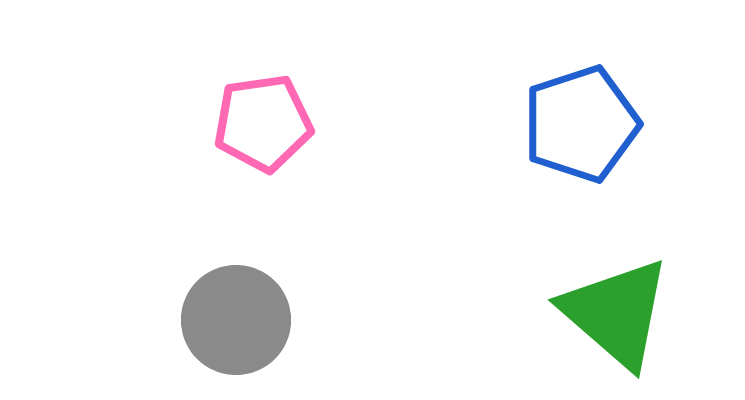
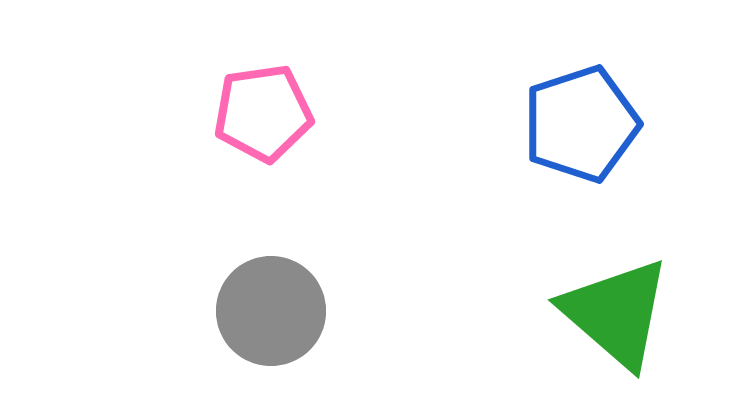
pink pentagon: moved 10 px up
gray circle: moved 35 px right, 9 px up
